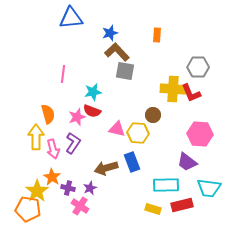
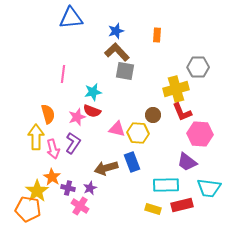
blue star: moved 6 px right, 2 px up
yellow cross: moved 3 px right; rotated 20 degrees counterclockwise
red L-shape: moved 9 px left, 19 px down
